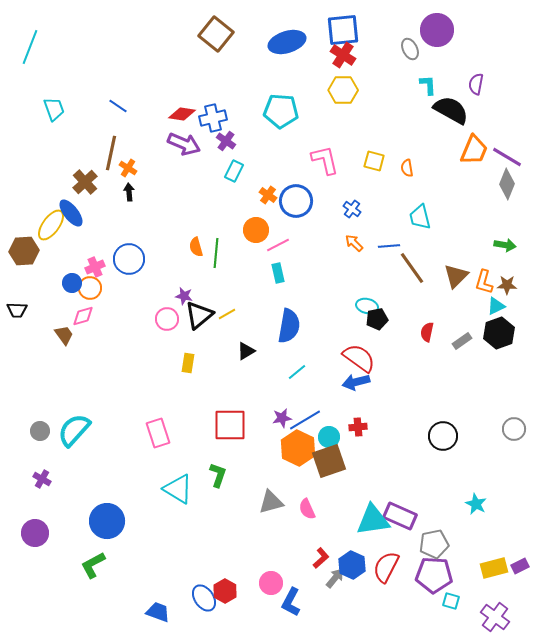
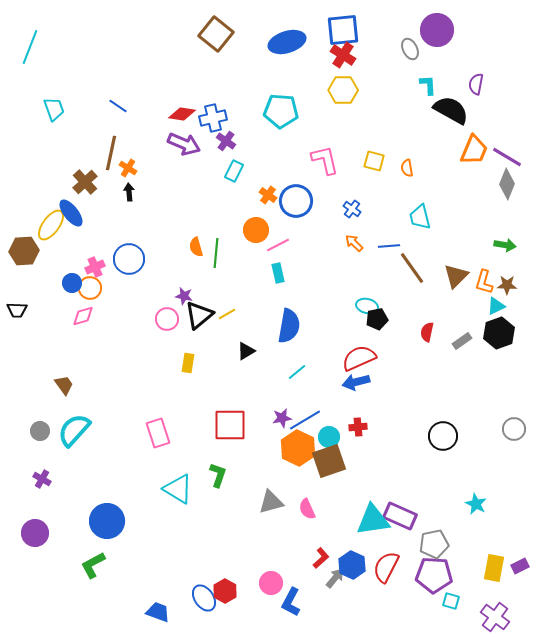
brown trapezoid at (64, 335): moved 50 px down
red semicircle at (359, 358): rotated 60 degrees counterclockwise
yellow rectangle at (494, 568): rotated 64 degrees counterclockwise
